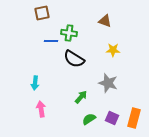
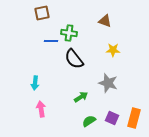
black semicircle: rotated 20 degrees clockwise
green arrow: rotated 16 degrees clockwise
green semicircle: moved 2 px down
